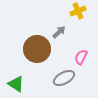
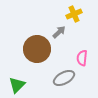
yellow cross: moved 4 px left, 3 px down
pink semicircle: moved 1 px right, 1 px down; rotated 21 degrees counterclockwise
green triangle: moved 1 px right, 1 px down; rotated 42 degrees clockwise
